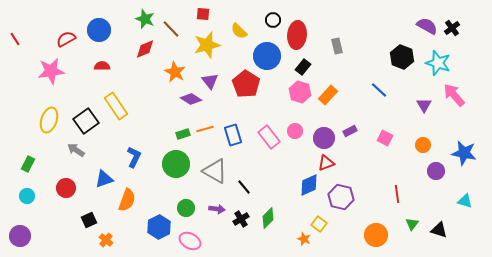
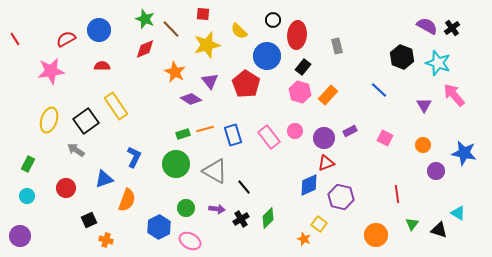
cyan triangle at (465, 201): moved 7 px left, 12 px down; rotated 14 degrees clockwise
orange cross at (106, 240): rotated 24 degrees counterclockwise
